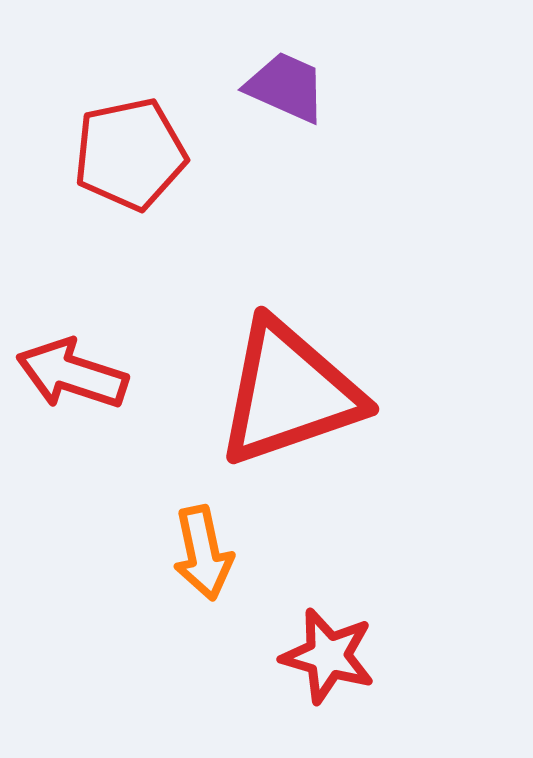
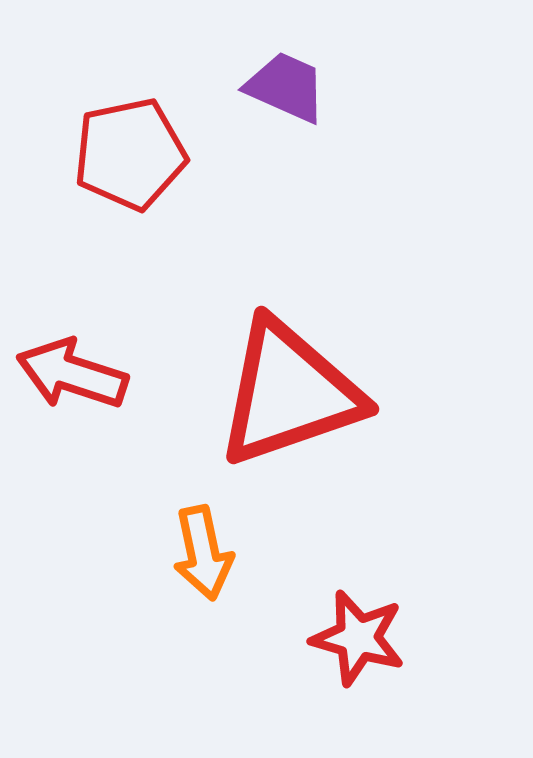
red star: moved 30 px right, 18 px up
